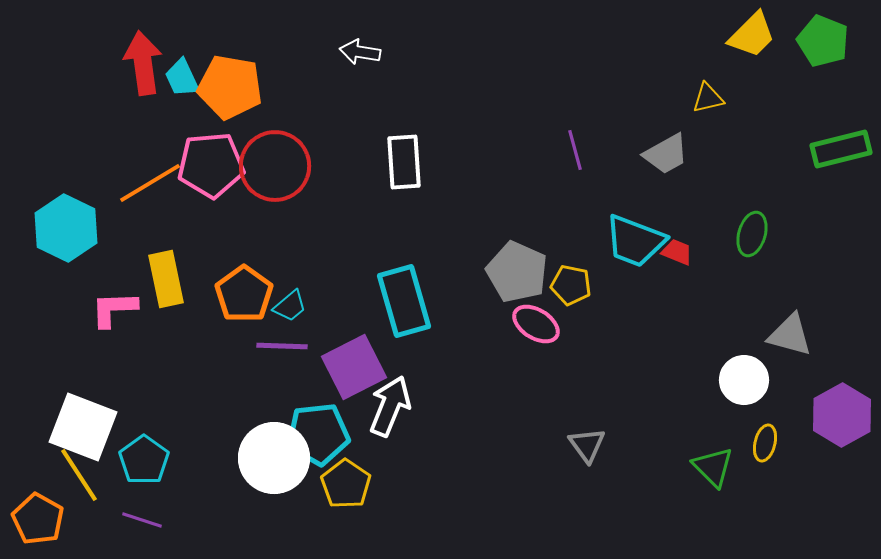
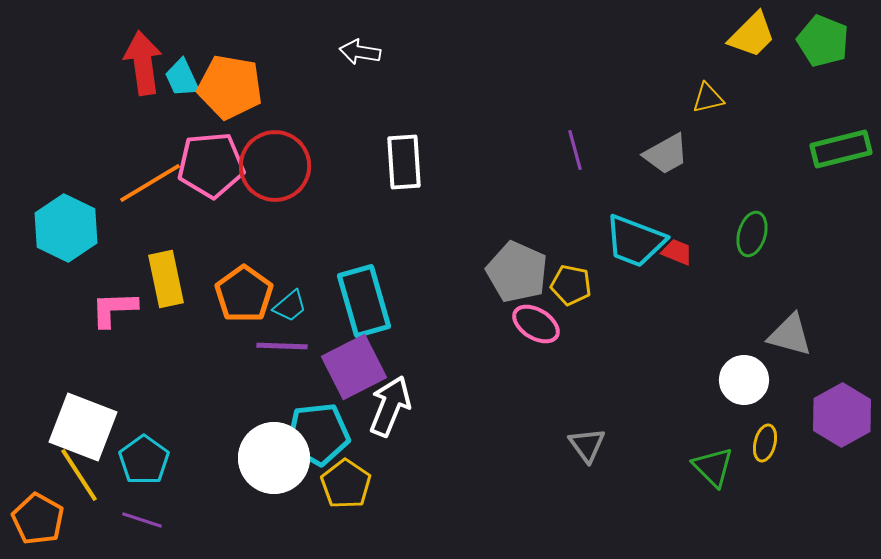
cyan rectangle at (404, 301): moved 40 px left
